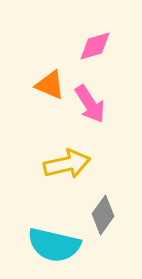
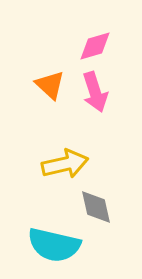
orange triangle: rotated 20 degrees clockwise
pink arrow: moved 5 px right, 12 px up; rotated 15 degrees clockwise
yellow arrow: moved 2 px left
gray diamond: moved 7 px left, 8 px up; rotated 48 degrees counterclockwise
